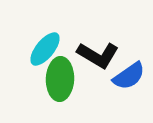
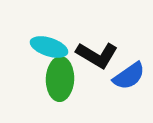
cyan ellipse: moved 4 px right, 2 px up; rotated 69 degrees clockwise
black L-shape: moved 1 px left
